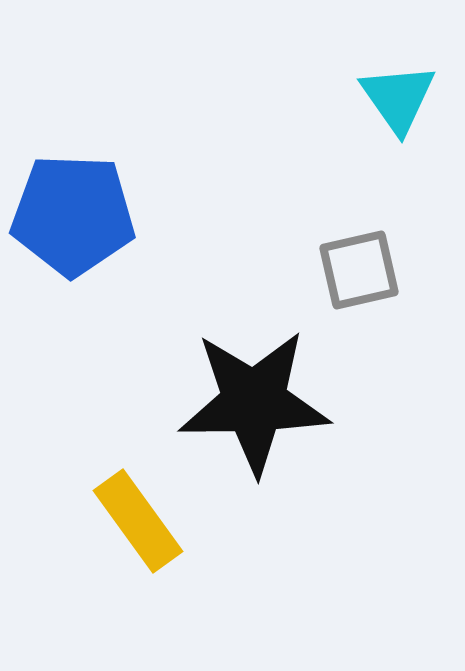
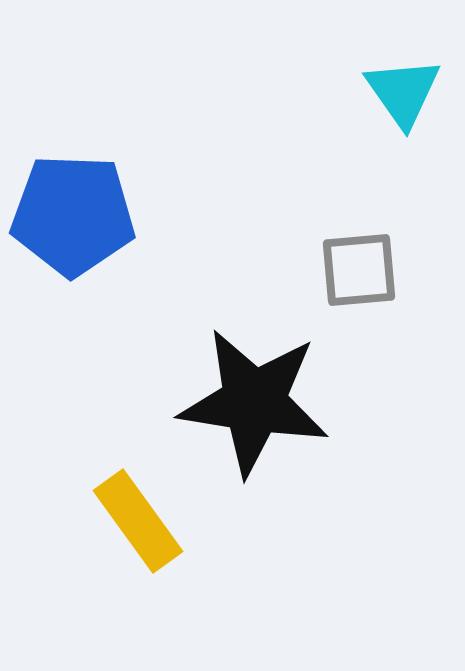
cyan triangle: moved 5 px right, 6 px up
gray square: rotated 8 degrees clockwise
black star: rotated 10 degrees clockwise
